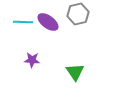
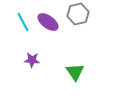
cyan line: rotated 60 degrees clockwise
